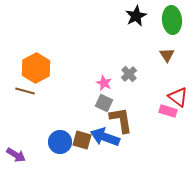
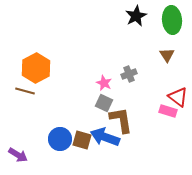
gray cross: rotated 21 degrees clockwise
blue circle: moved 3 px up
purple arrow: moved 2 px right
